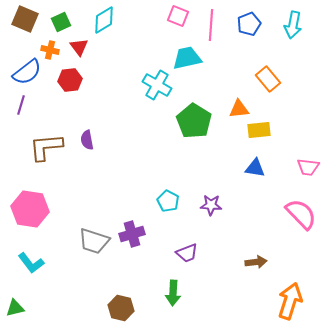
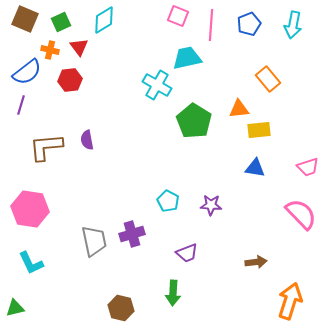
pink trapezoid: rotated 25 degrees counterclockwise
gray trapezoid: rotated 120 degrees counterclockwise
cyan L-shape: rotated 12 degrees clockwise
